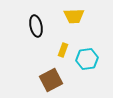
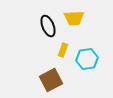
yellow trapezoid: moved 2 px down
black ellipse: moved 12 px right; rotated 10 degrees counterclockwise
